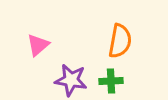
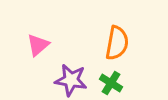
orange semicircle: moved 3 px left, 2 px down
green cross: moved 2 px down; rotated 35 degrees clockwise
